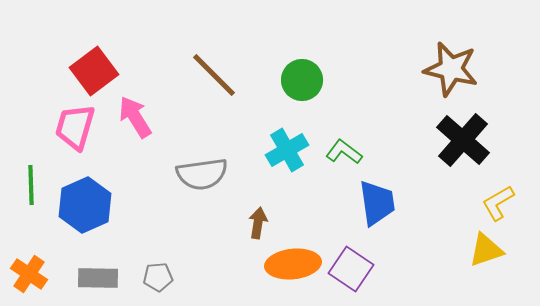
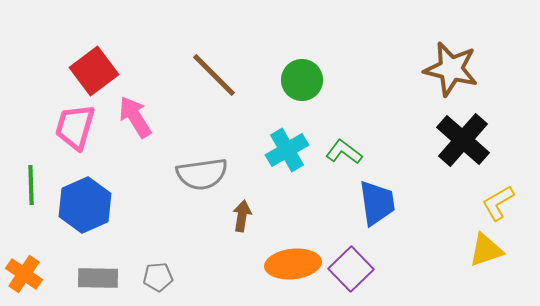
brown arrow: moved 16 px left, 7 px up
purple square: rotated 12 degrees clockwise
orange cross: moved 5 px left
